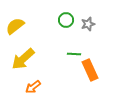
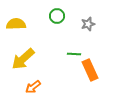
green circle: moved 9 px left, 4 px up
yellow semicircle: moved 1 px right, 2 px up; rotated 36 degrees clockwise
